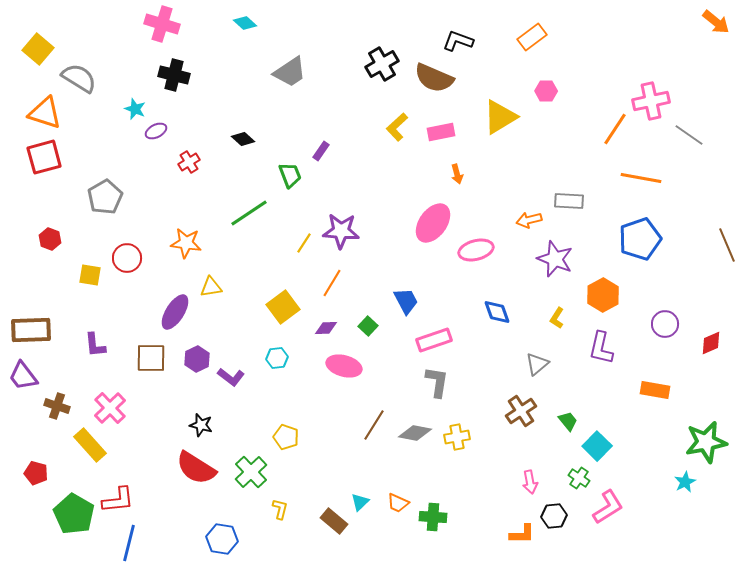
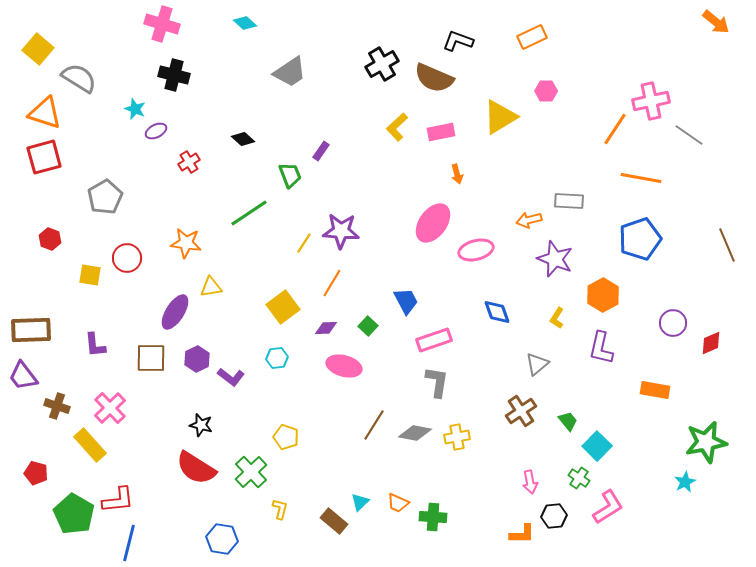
orange rectangle at (532, 37): rotated 12 degrees clockwise
purple circle at (665, 324): moved 8 px right, 1 px up
